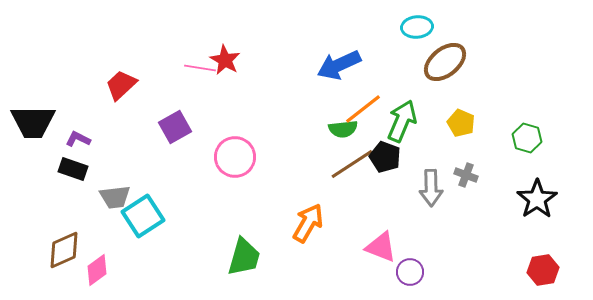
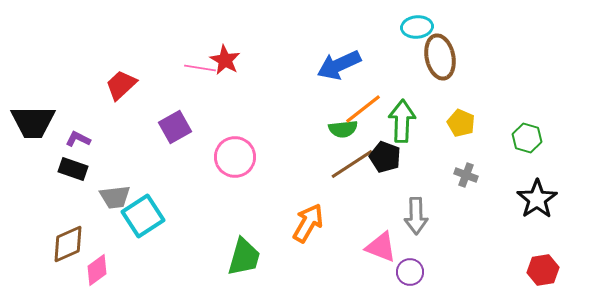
brown ellipse: moved 5 px left, 5 px up; rotated 63 degrees counterclockwise
green arrow: rotated 21 degrees counterclockwise
gray arrow: moved 15 px left, 28 px down
brown diamond: moved 4 px right, 6 px up
